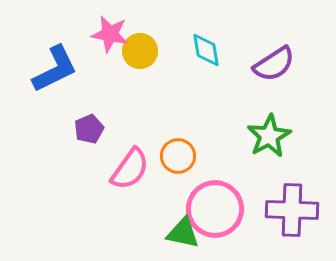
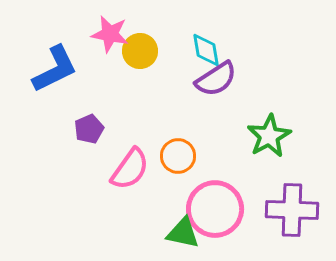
purple semicircle: moved 58 px left, 15 px down
